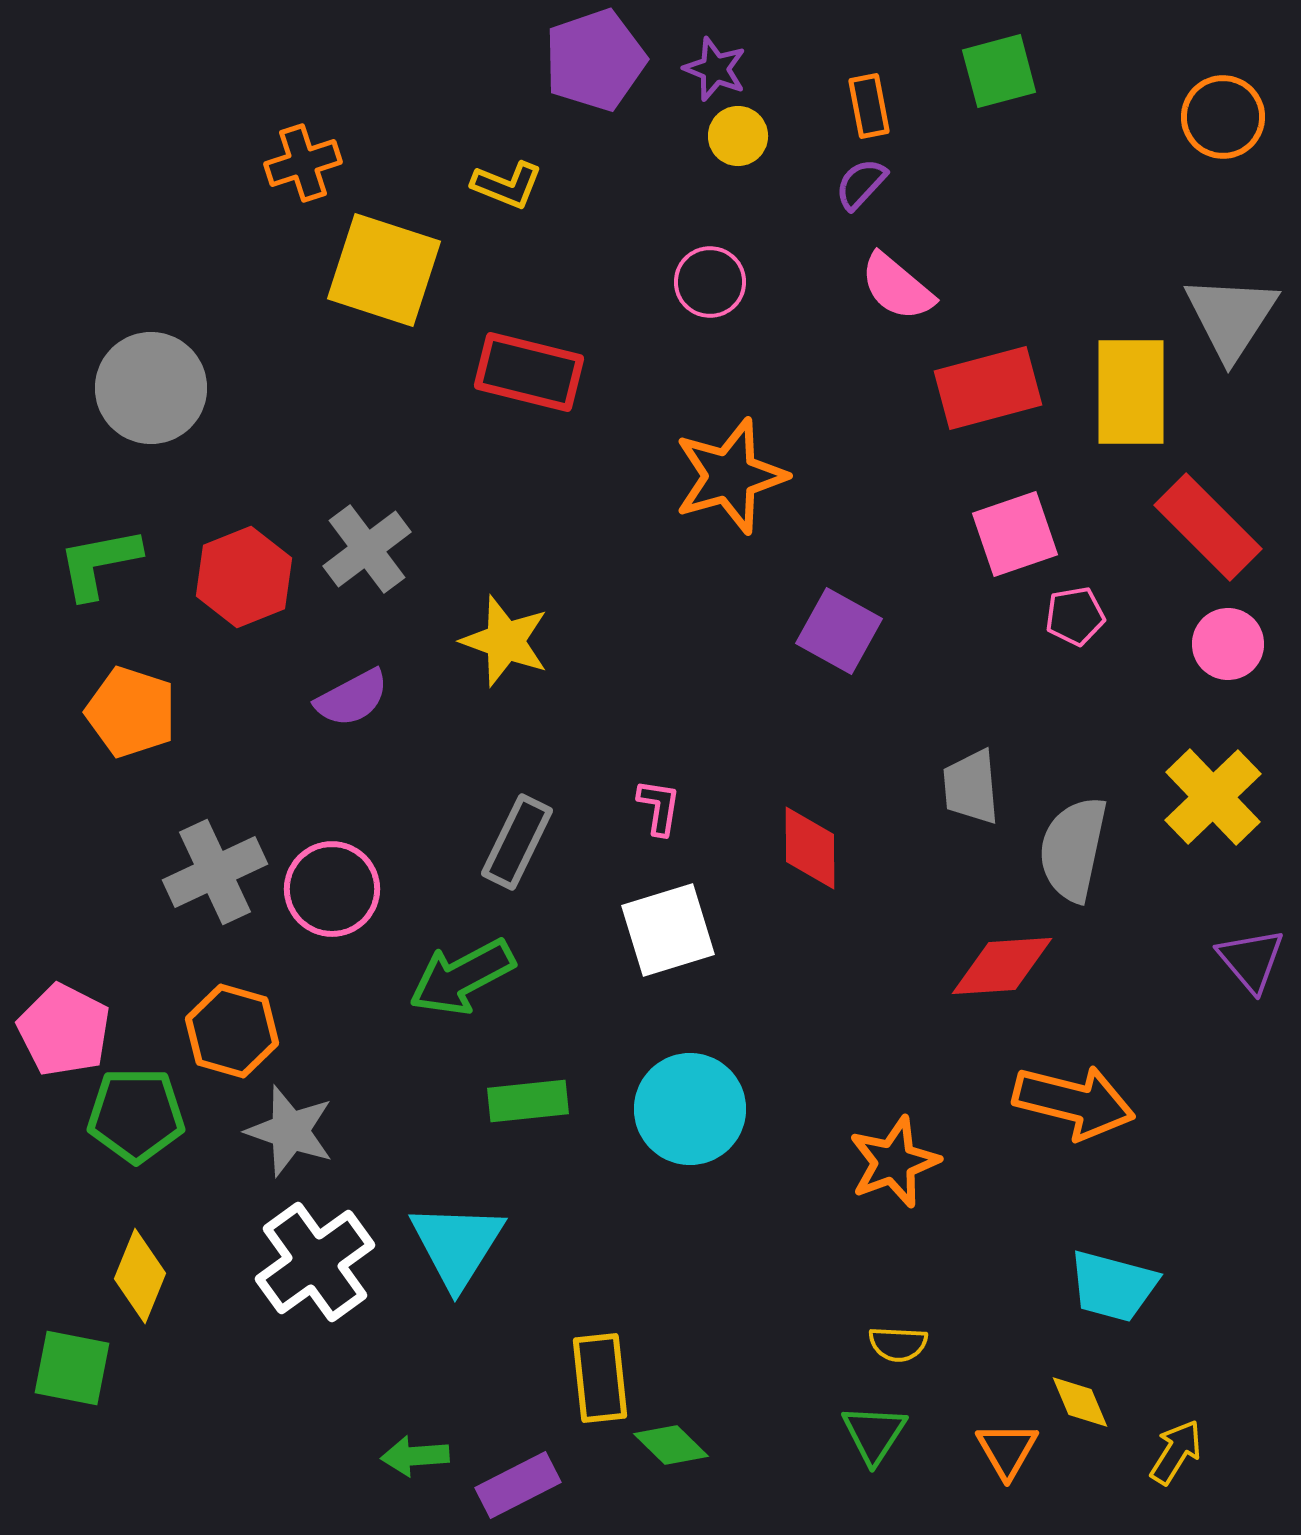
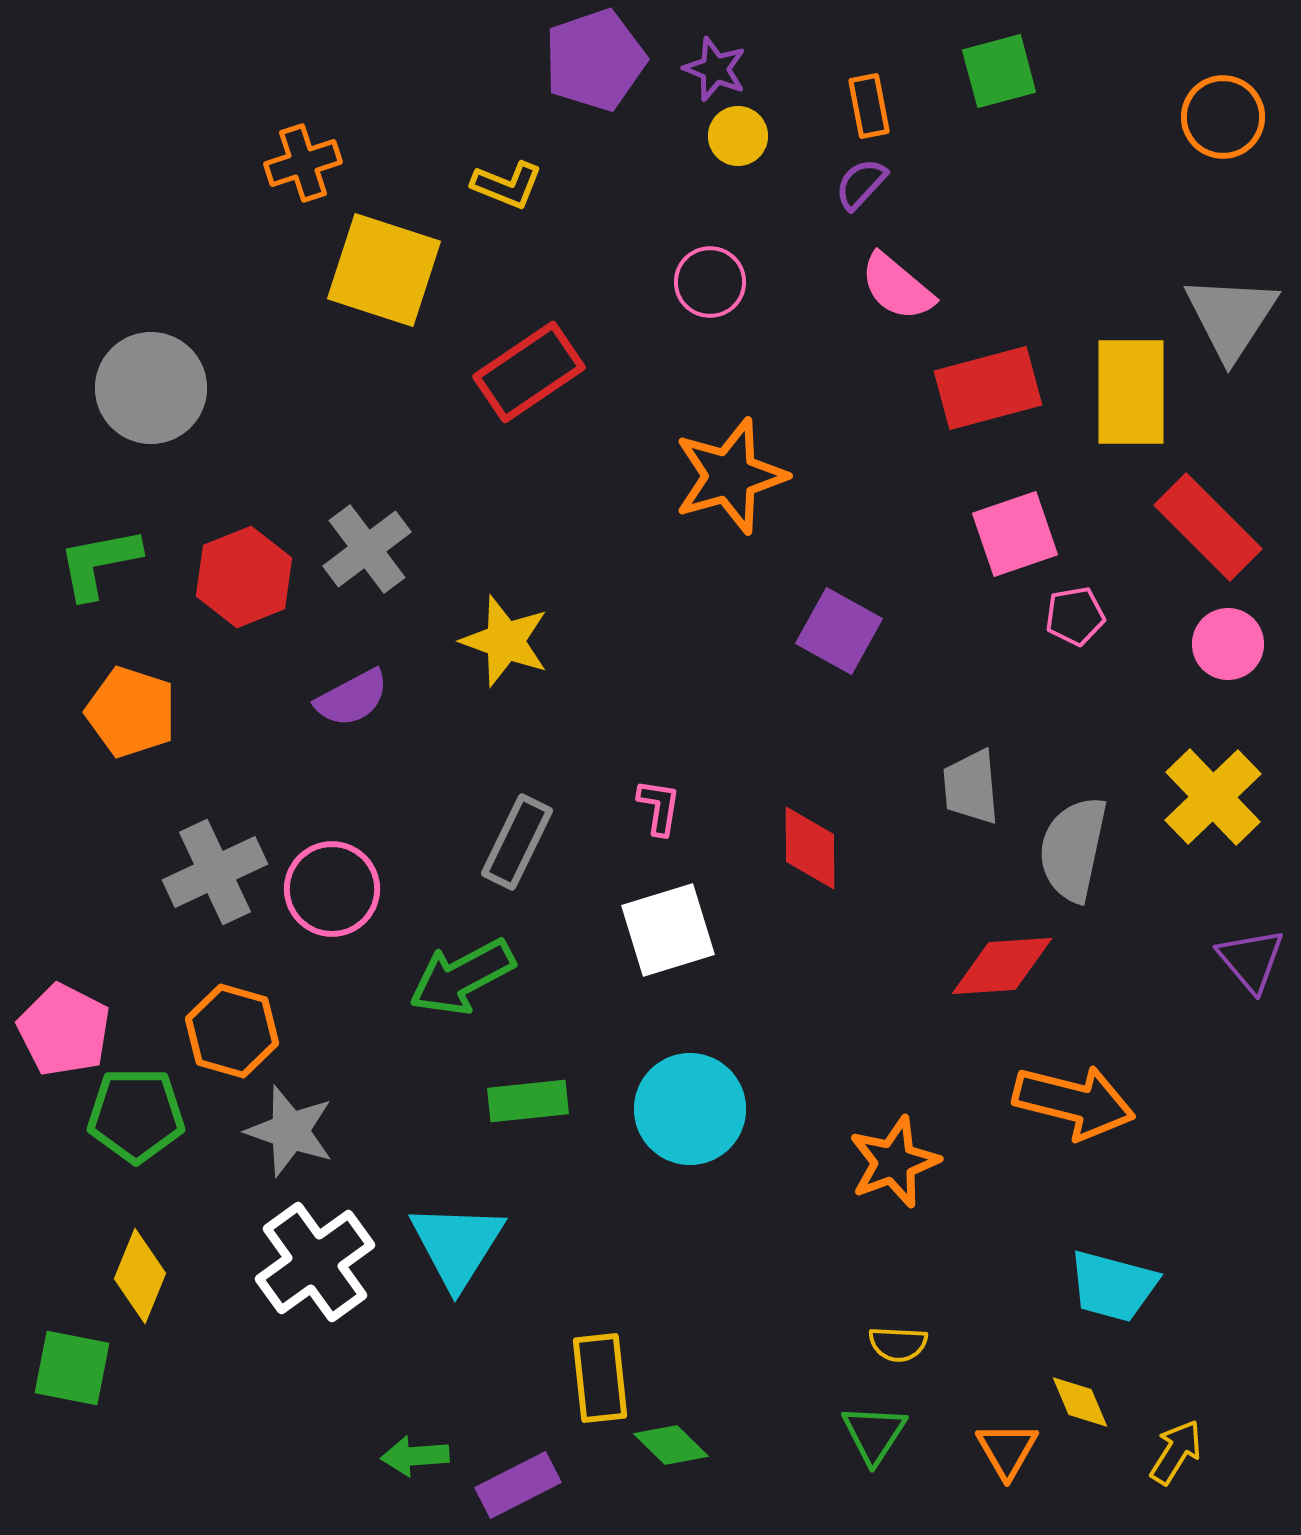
red rectangle at (529, 372): rotated 48 degrees counterclockwise
